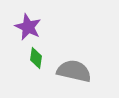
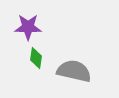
purple star: rotated 24 degrees counterclockwise
